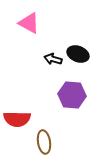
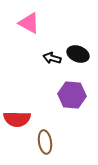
black arrow: moved 1 px left, 1 px up
brown ellipse: moved 1 px right
